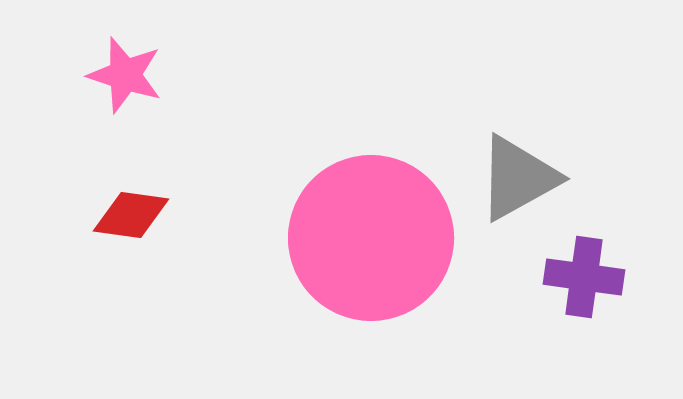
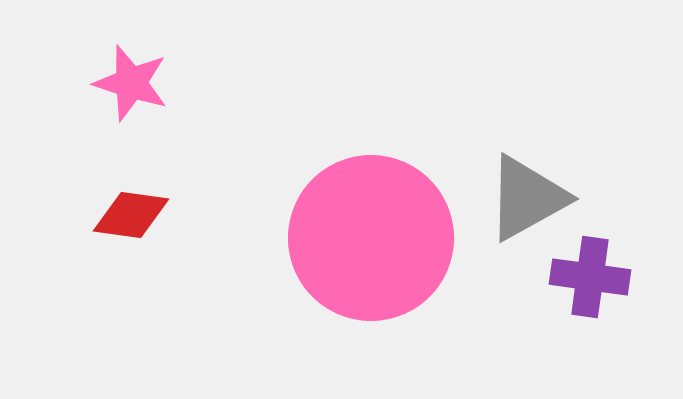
pink star: moved 6 px right, 8 px down
gray triangle: moved 9 px right, 20 px down
purple cross: moved 6 px right
